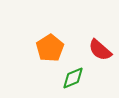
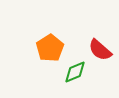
green diamond: moved 2 px right, 6 px up
